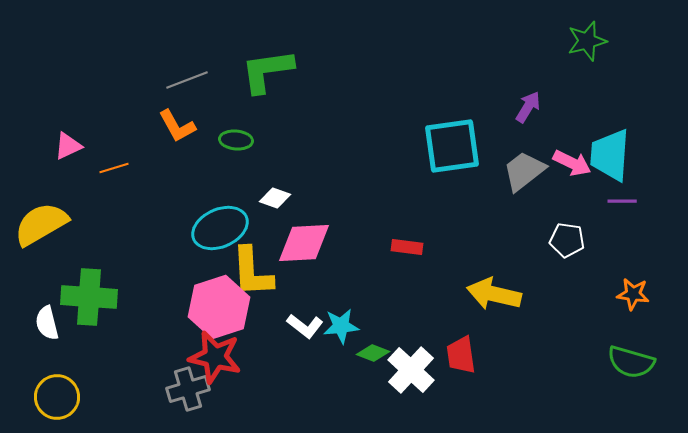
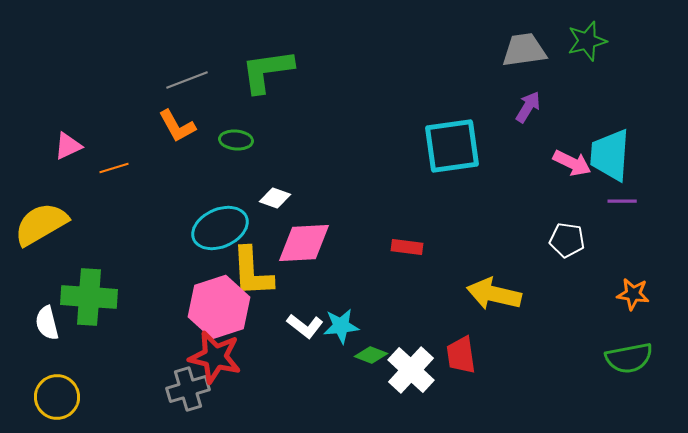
gray trapezoid: moved 121 px up; rotated 30 degrees clockwise
green diamond: moved 2 px left, 2 px down
green semicircle: moved 2 px left, 4 px up; rotated 27 degrees counterclockwise
